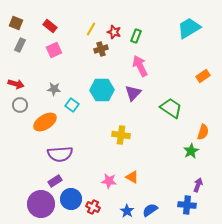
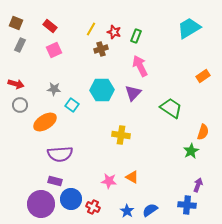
purple rectangle: rotated 48 degrees clockwise
